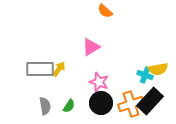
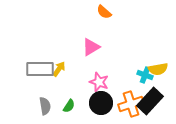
orange semicircle: moved 1 px left, 1 px down
